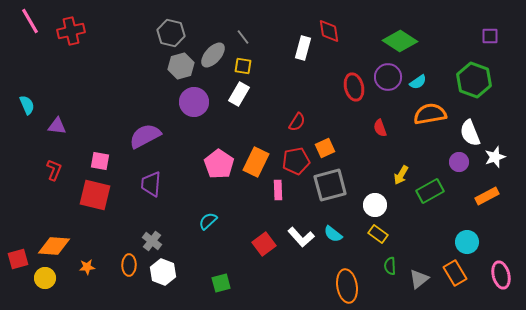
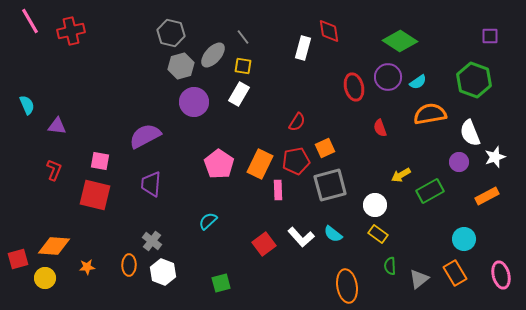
orange rectangle at (256, 162): moved 4 px right, 2 px down
yellow arrow at (401, 175): rotated 30 degrees clockwise
cyan circle at (467, 242): moved 3 px left, 3 px up
